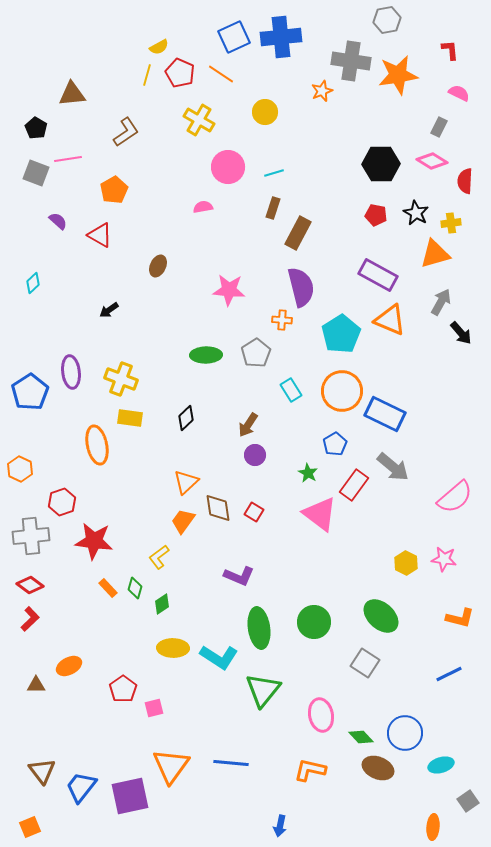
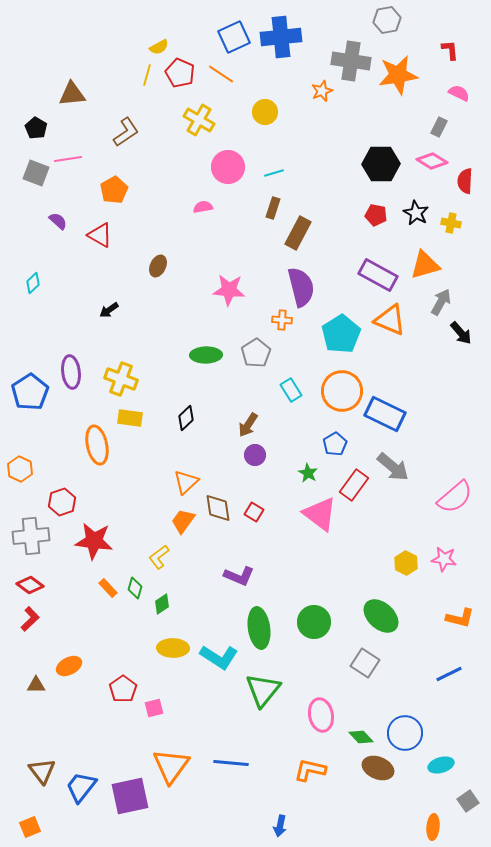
yellow cross at (451, 223): rotated 18 degrees clockwise
orange triangle at (435, 254): moved 10 px left, 11 px down
